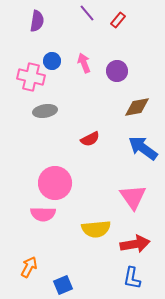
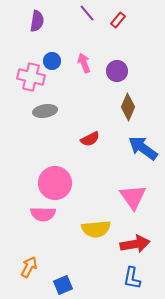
brown diamond: moved 9 px left; rotated 56 degrees counterclockwise
